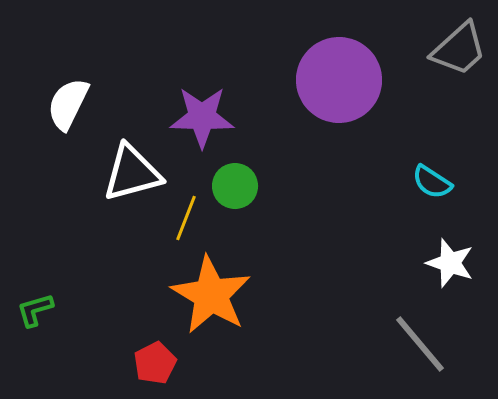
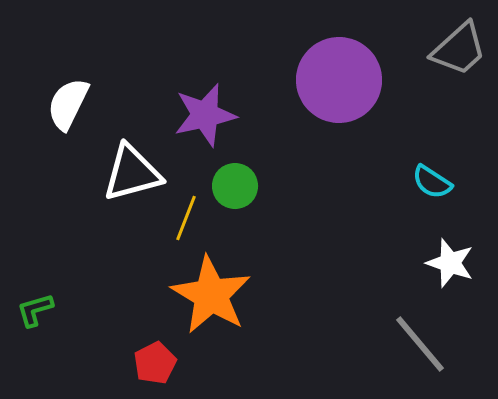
purple star: moved 3 px right, 2 px up; rotated 14 degrees counterclockwise
